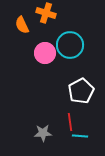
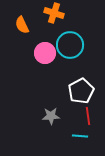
orange cross: moved 8 px right
red line: moved 18 px right, 6 px up
gray star: moved 8 px right, 17 px up
